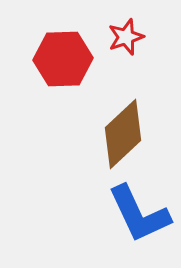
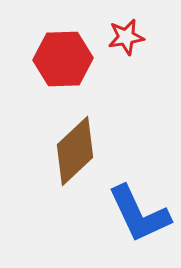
red star: rotated 9 degrees clockwise
brown diamond: moved 48 px left, 17 px down
